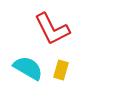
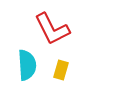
cyan semicircle: moved 1 px left, 3 px up; rotated 56 degrees clockwise
